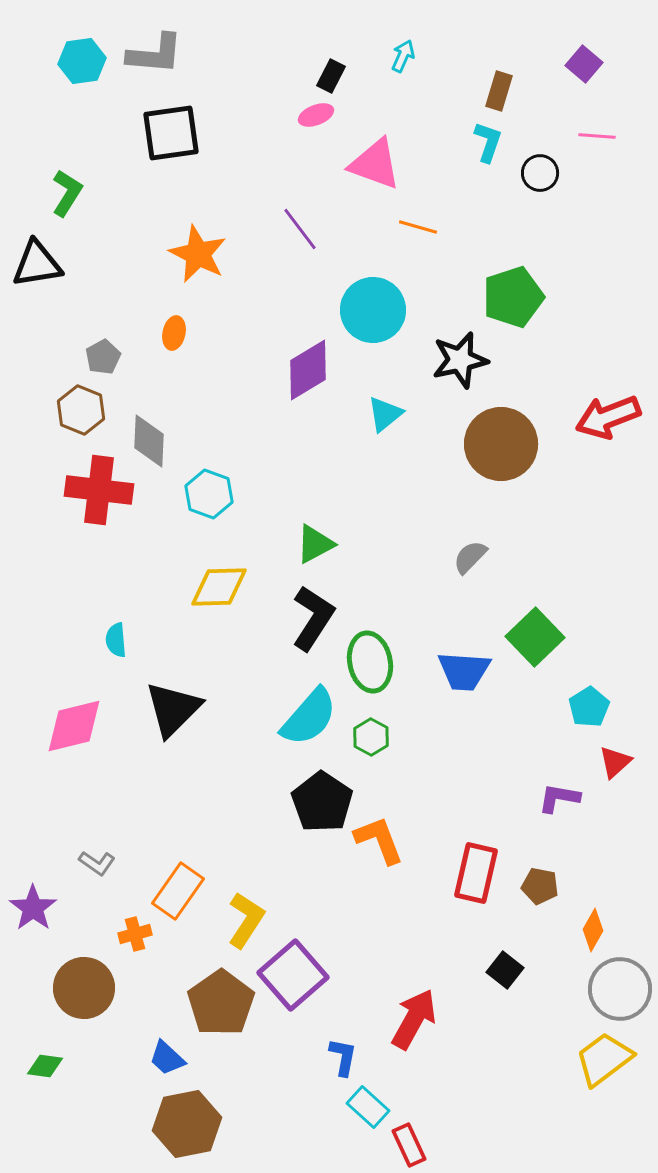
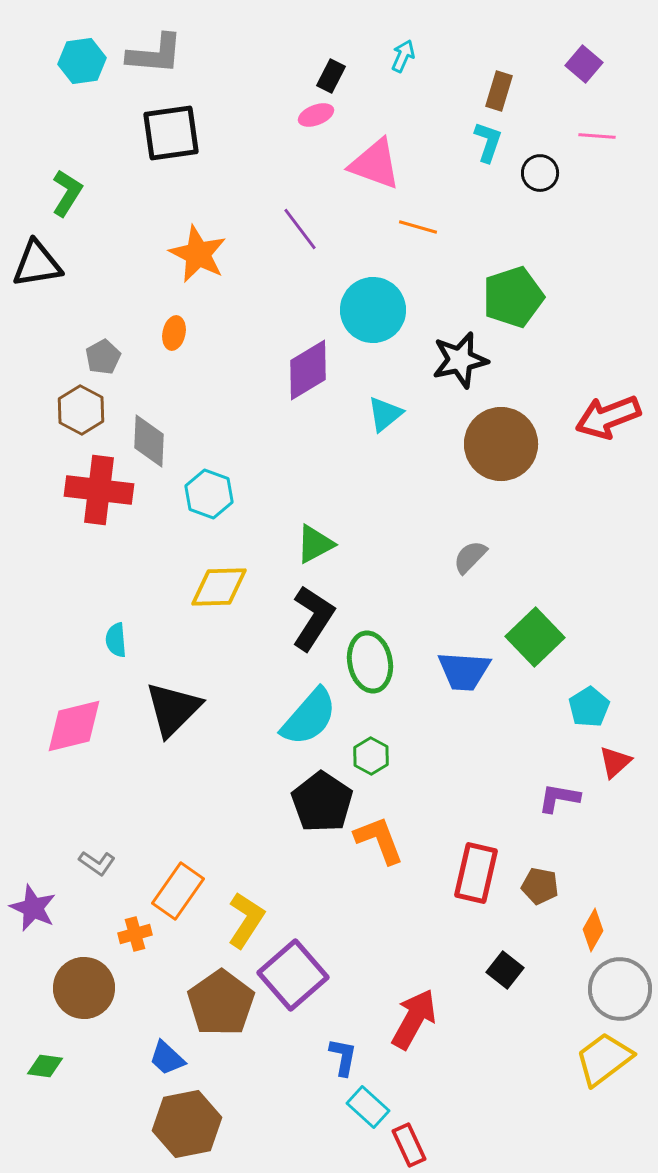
brown hexagon at (81, 410): rotated 6 degrees clockwise
green hexagon at (371, 737): moved 19 px down
purple star at (33, 908): rotated 12 degrees counterclockwise
